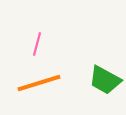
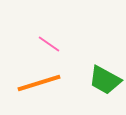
pink line: moved 12 px right; rotated 70 degrees counterclockwise
